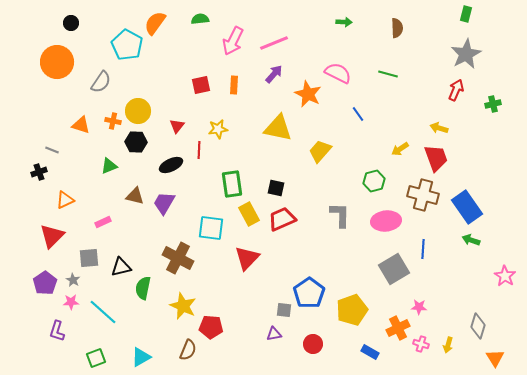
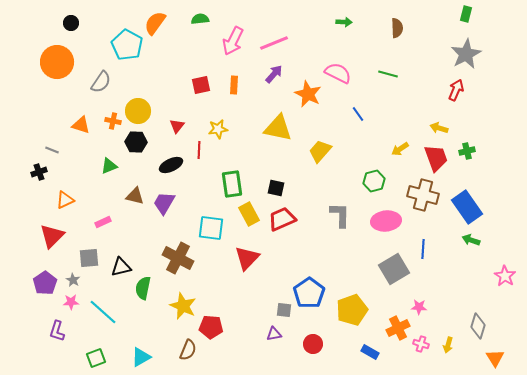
green cross at (493, 104): moved 26 px left, 47 px down
